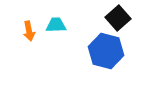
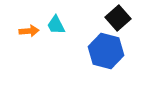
cyan trapezoid: rotated 115 degrees counterclockwise
orange arrow: rotated 84 degrees counterclockwise
